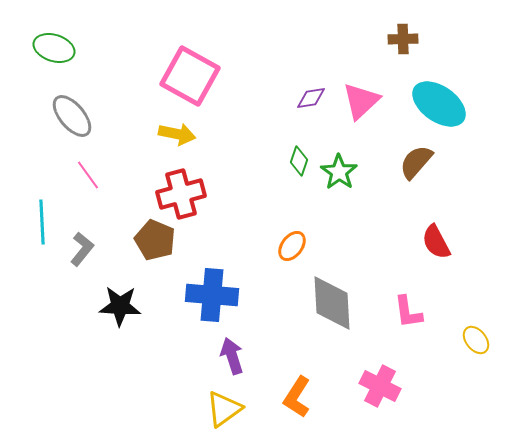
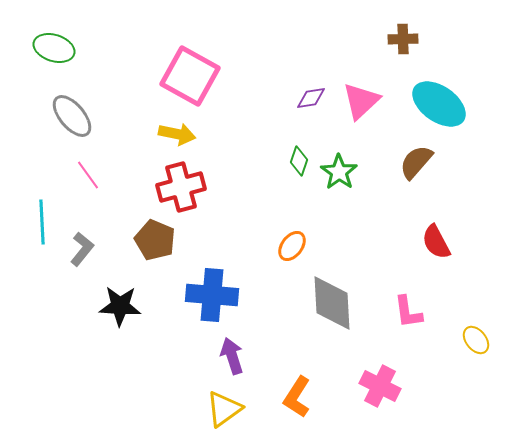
red cross: moved 7 px up
